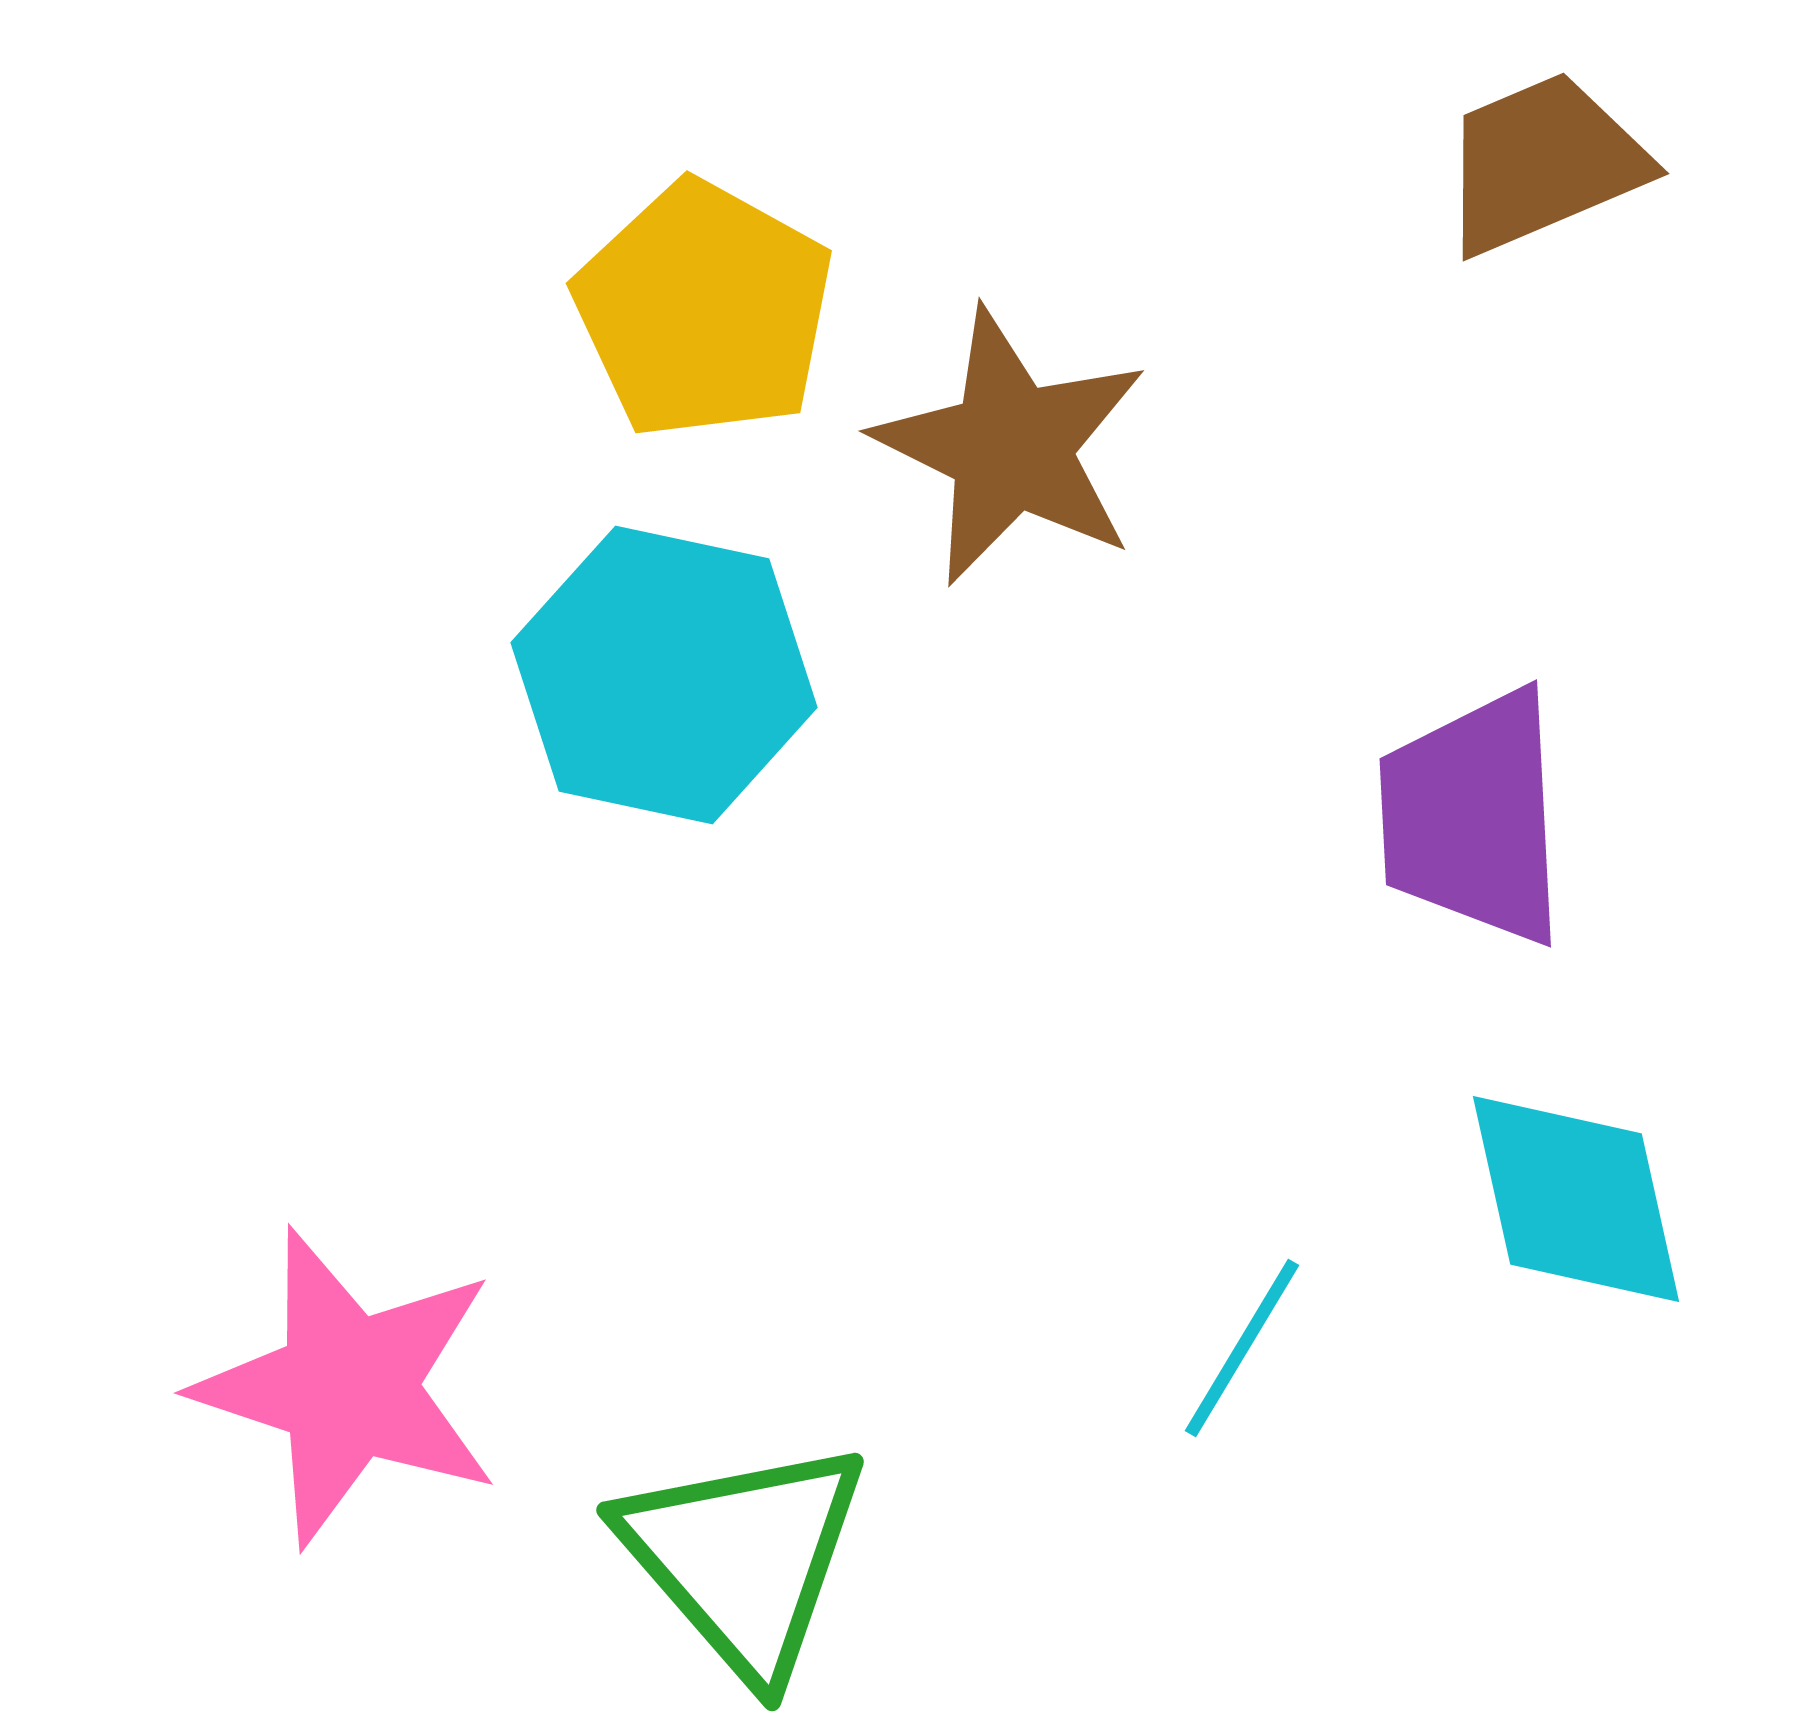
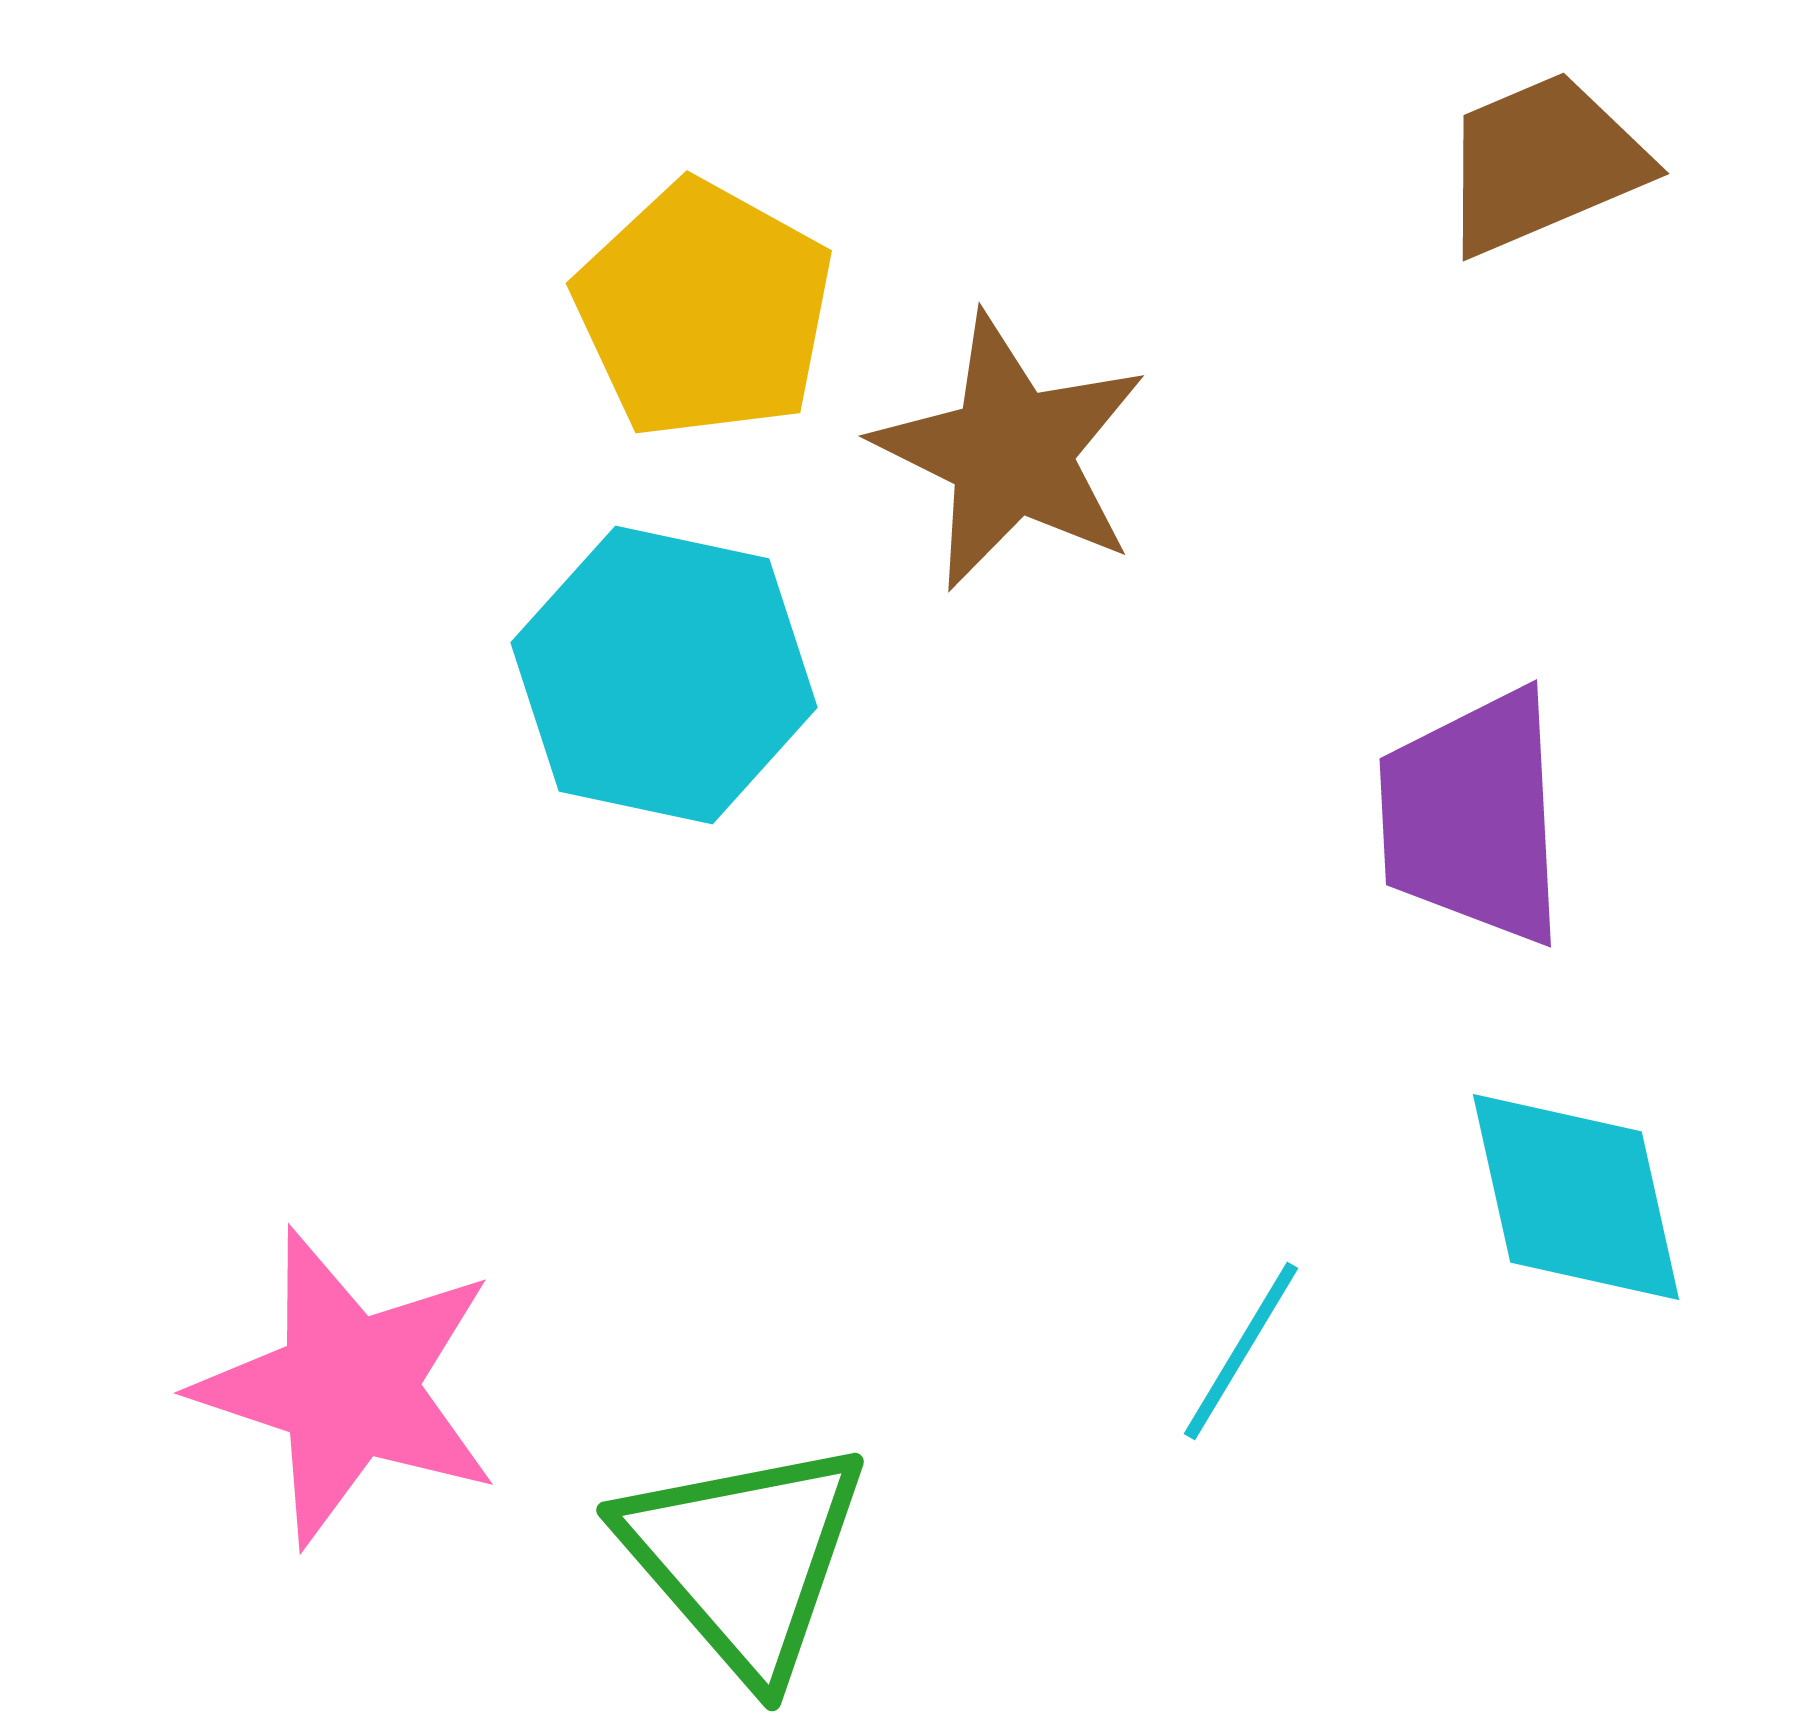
brown star: moved 5 px down
cyan diamond: moved 2 px up
cyan line: moved 1 px left, 3 px down
